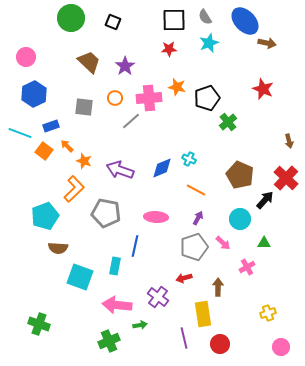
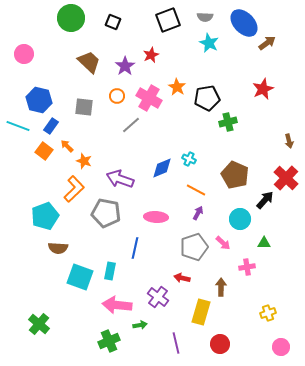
gray semicircle at (205, 17): rotated 56 degrees counterclockwise
black square at (174, 20): moved 6 px left; rotated 20 degrees counterclockwise
blue ellipse at (245, 21): moved 1 px left, 2 px down
cyan star at (209, 43): rotated 24 degrees counterclockwise
brown arrow at (267, 43): rotated 48 degrees counterclockwise
red star at (169, 49): moved 18 px left, 6 px down; rotated 21 degrees counterclockwise
pink circle at (26, 57): moved 2 px left, 3 px up
orange star at (177, 87): rotated 18 degrees clockwise
red star at (263, 89): rotated 25 degrees clockwise
blue hexagon at (34, 94): moved 5 px right, 6 px down; rotated 20 degrees counterclockwise
orange circle at (115, 98): moved 2 px right, 2 px up
pink cross at (149, 98): rotated 35 degrees clockwise
black pentagon at (207, 98): rotated 10 degrees clockwise
gray line at (131, 121): moved 4 px down
green cross at (228, 122): rotated 24 degrees clockwise
blue rectangle at (51, 126): rotated 35 degrees counterclockwise
cyan line at (20, 133): moved 2 px left, 7 px up
purple arrow at (120, 170): moved 9 px down
brown pentagon at (240, 175): moved 5 px left
purple arrow at (198, 218): moved 5 px up
blue line at (135, 246): moved 2 px down
cyan rectangle at (115, 266): moved 5 px left, 5 px down
pink cross at (247, 267): rotated 21 degrees clockwise
red arrow at (184, 278): moved 2 px left; rotated 28 degrees clockwise
brown arrow at (218, 287): moved 3 px right
yellow rectangle at (203, 314): moved 2 px left, 2 px up; rotated 25 degrees clockwise
green cross at (39, 324): rotated 20 degrees clockwise
purple line at (184, 338): moved 8 px left, 5 px down
